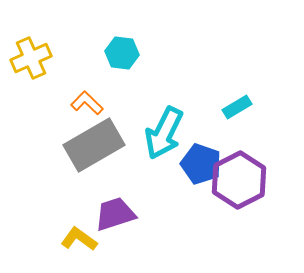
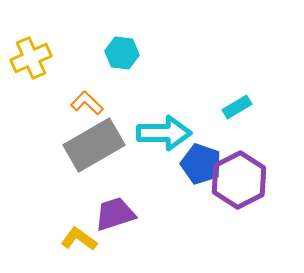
cyan arrow: rotated 116 degrees counterclockwise
